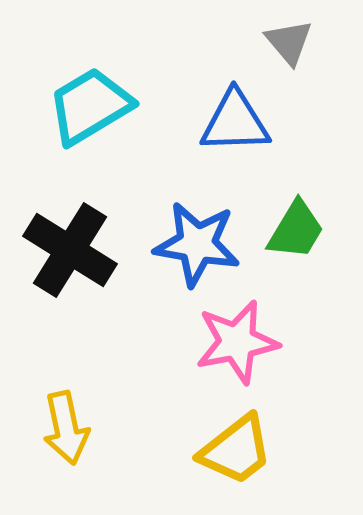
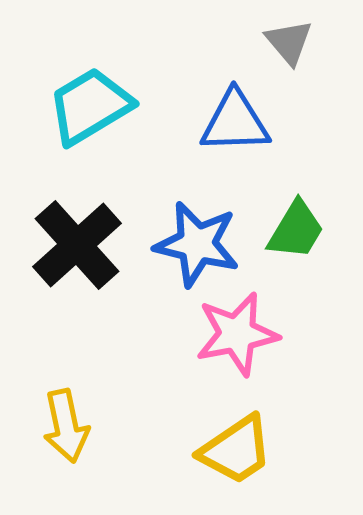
blue star: rotated 4 degrees clockwise
black cross: moved 7 px right, 5 px up; rotated 16 degrees clockwise
pink star: moved 8 px up
yellow arrow: moved 2 px up
yellow trapezoid: rotated 4 degrees clockwise
